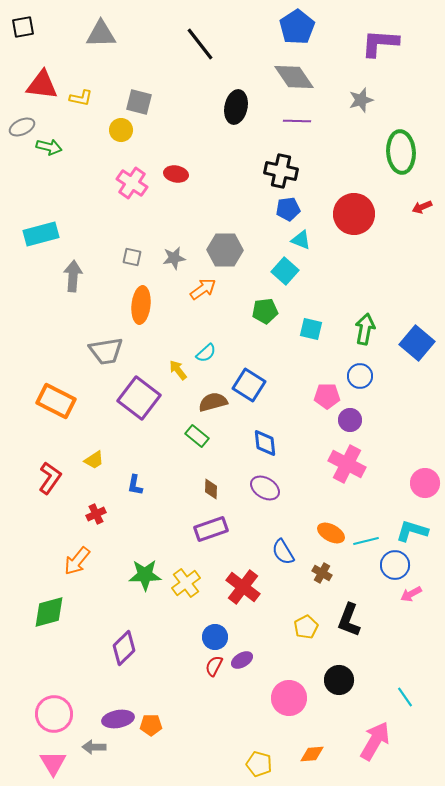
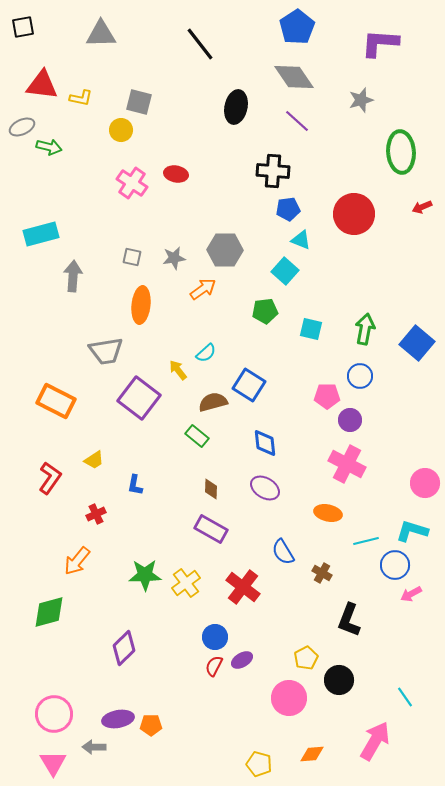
purple line at (297, 121): rotated 40 degrees clockwise
black cross at (281, 171): moved 8 px left; rotated 8 degrees counterclockwise
purple rectangle at (211, 529): rotated 48 degrees clockwise
orange ellipse at (331, 533): moved 3 px left, 20 px up; rotated 16 degrees counterclockwise
yellow pentagon at (306, 627): moved 31 px down
